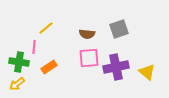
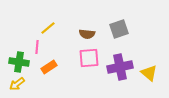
yellow line: moved 2 px right
pink line: moved 3 px right
purple cross: moved 4 px right
yellow triangle: moved 2 px right, 1 px down
